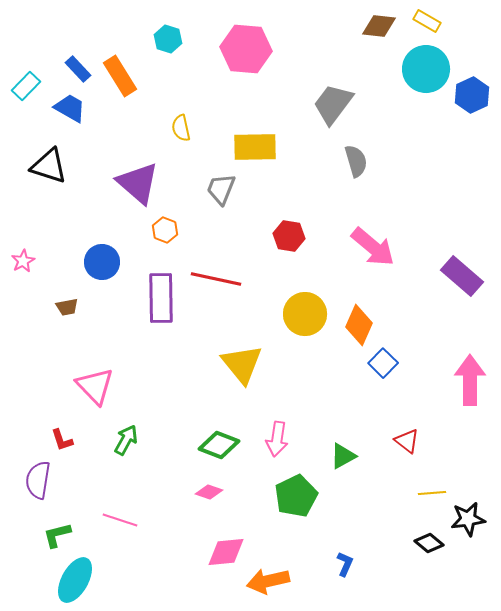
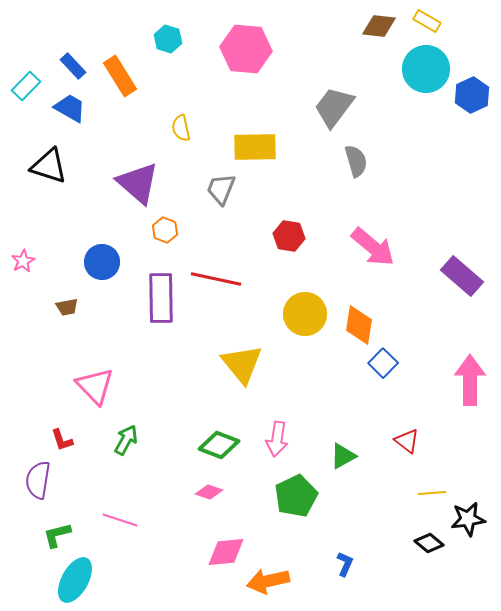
blue rectangle at (78, 69): moved 5 px left, 3 px up
gray trapezoid at (333, 104): moved 1 px right, 3 px down
orange diamond at (359, 325): rotated 15 degrees counterclockwise
